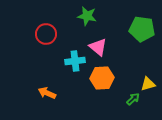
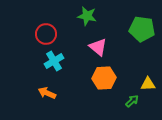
cyan cross: moved 21 px left; rotated 24 degrees counterclockwise
orange hexagon: moved 2 px right
yellow triangle: rotated 14 degrees clockwise
green arrow: moved 1 px left, 2 px down
